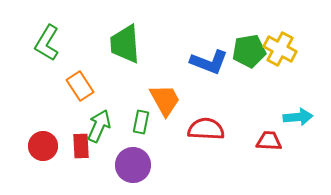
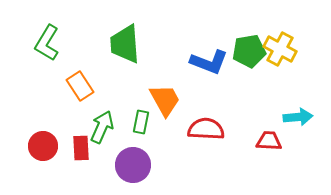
green arrow: moved 3 px right, 1 px down
red rectangle: moved 2 px down
